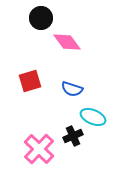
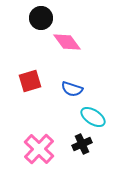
cyan ellipse: rotated 10 degrees clockwise
black cross: moved 9 px right, 8 px down
